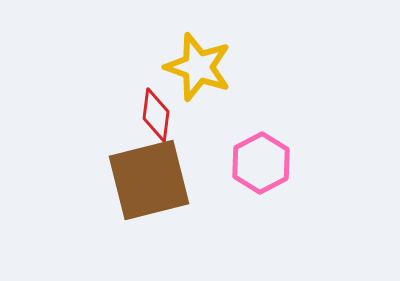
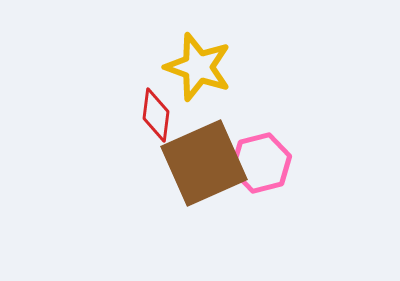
pink hexagon: rotated 14 degrees clockwise
brown square: moved 55 px right, 17 px up; rotated 10 degrees counterclockwise
